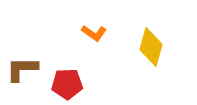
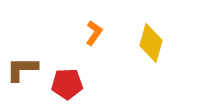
orange L-shape: rotated 90 degrees counterclockwise
yellow diamond: moved 4 px up
